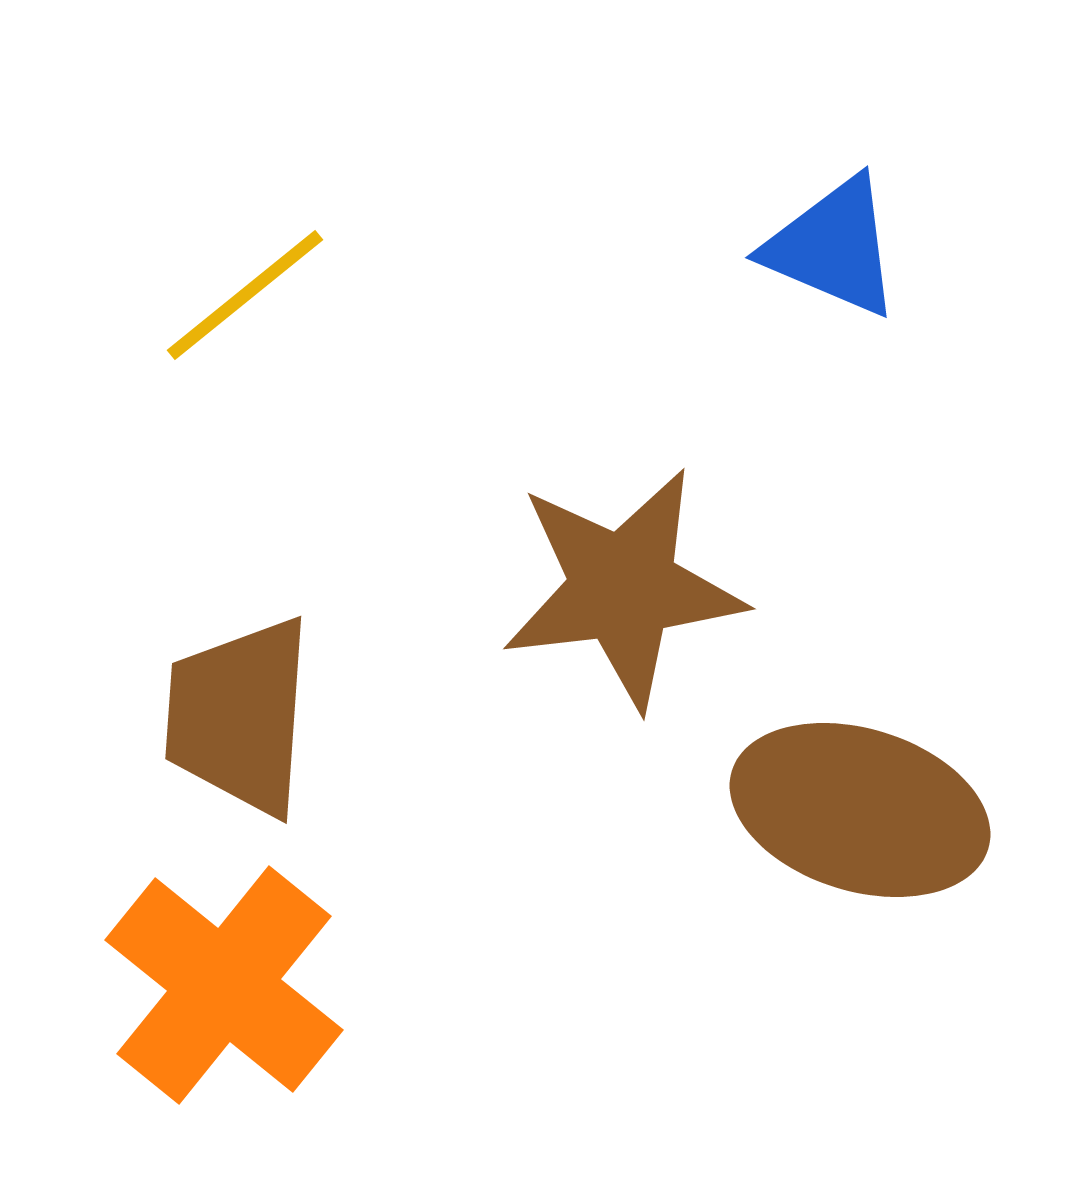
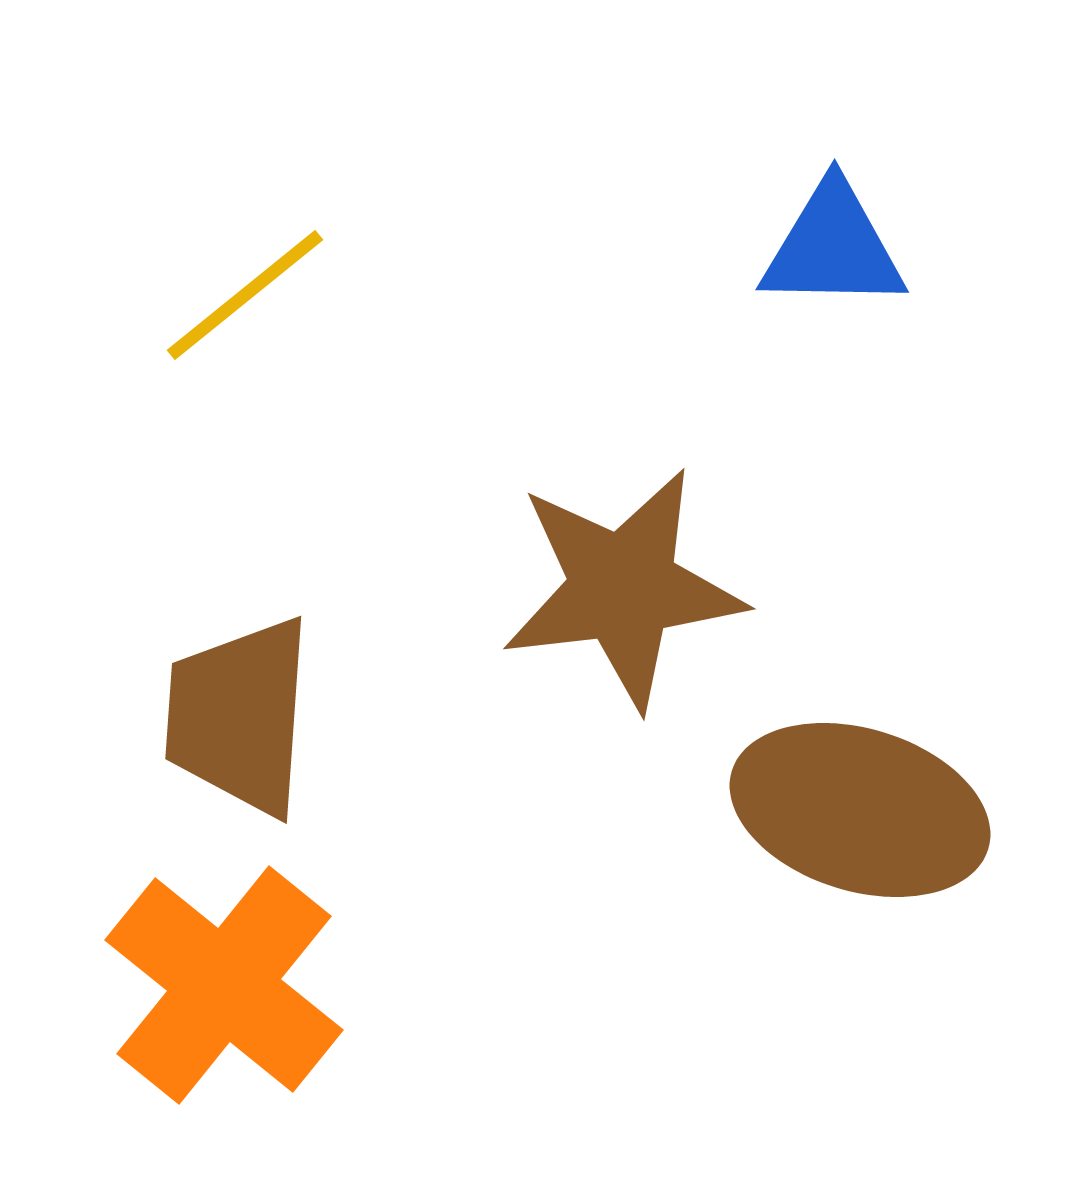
blue triangle: rotated 22 degrees counterclockwise
